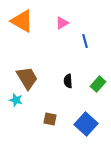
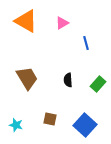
orange triangle: moved 4 px right
blue line: moved 1 px right, 2 px down
black semicircle: moved 1 px up
cyan star: moved 25 px down
blue square: moved 1 px left, 1 px down
